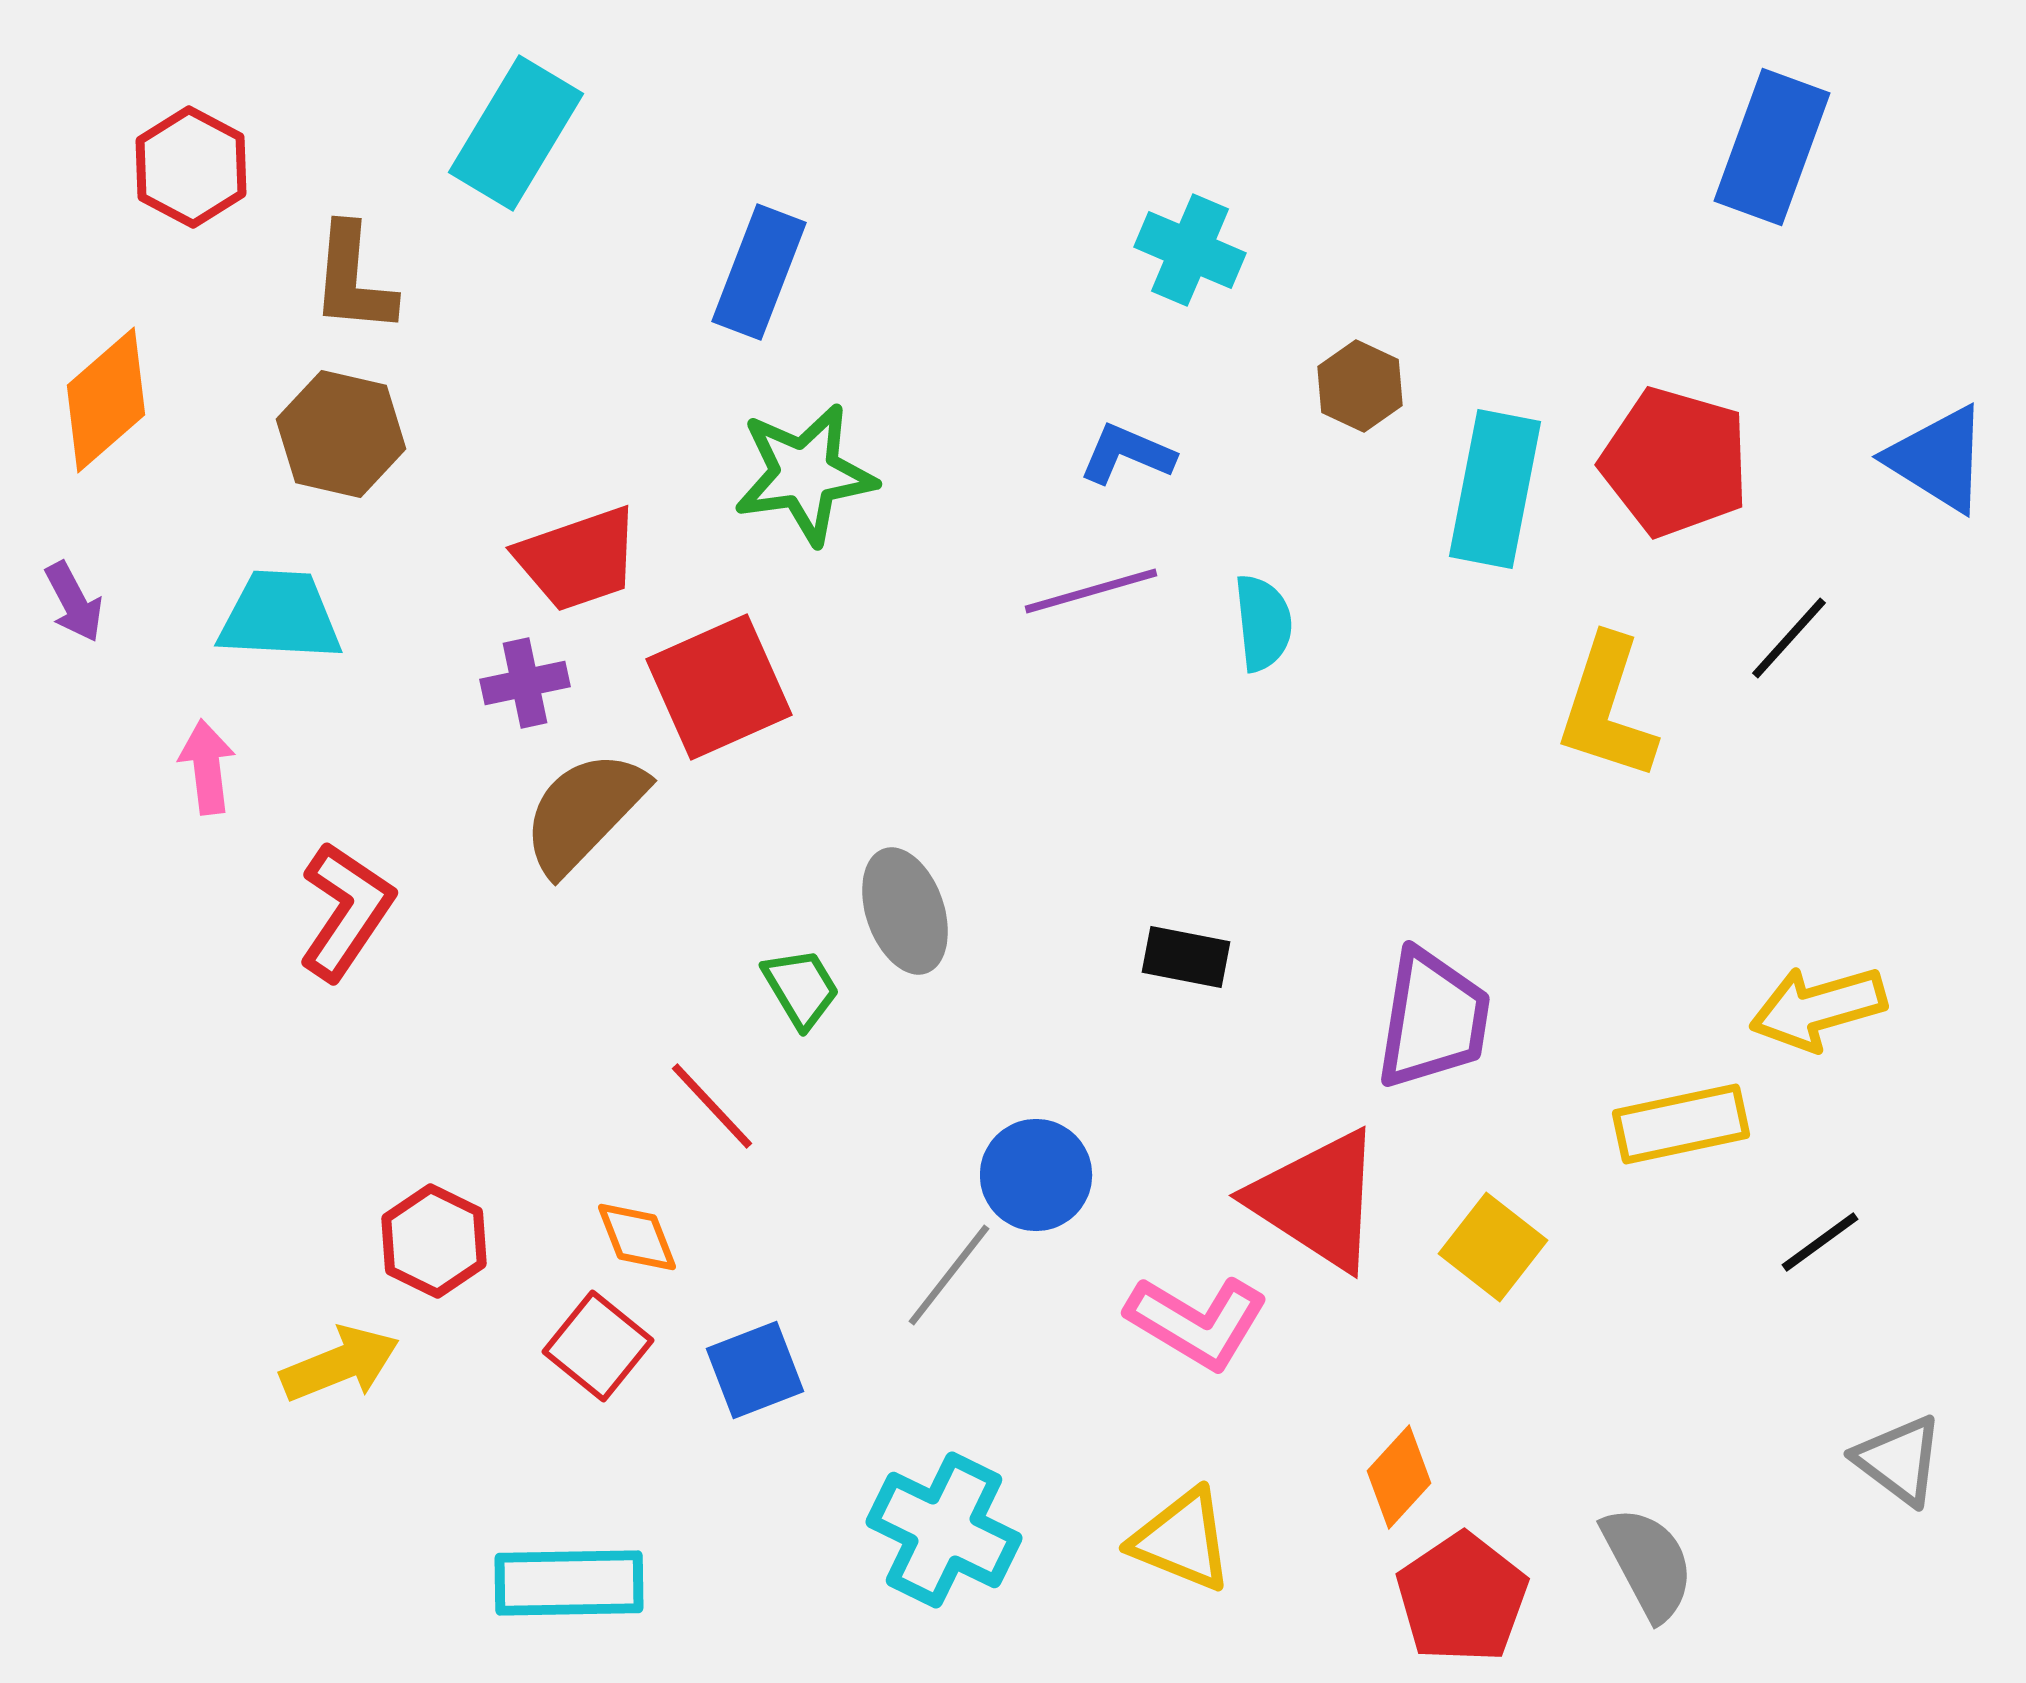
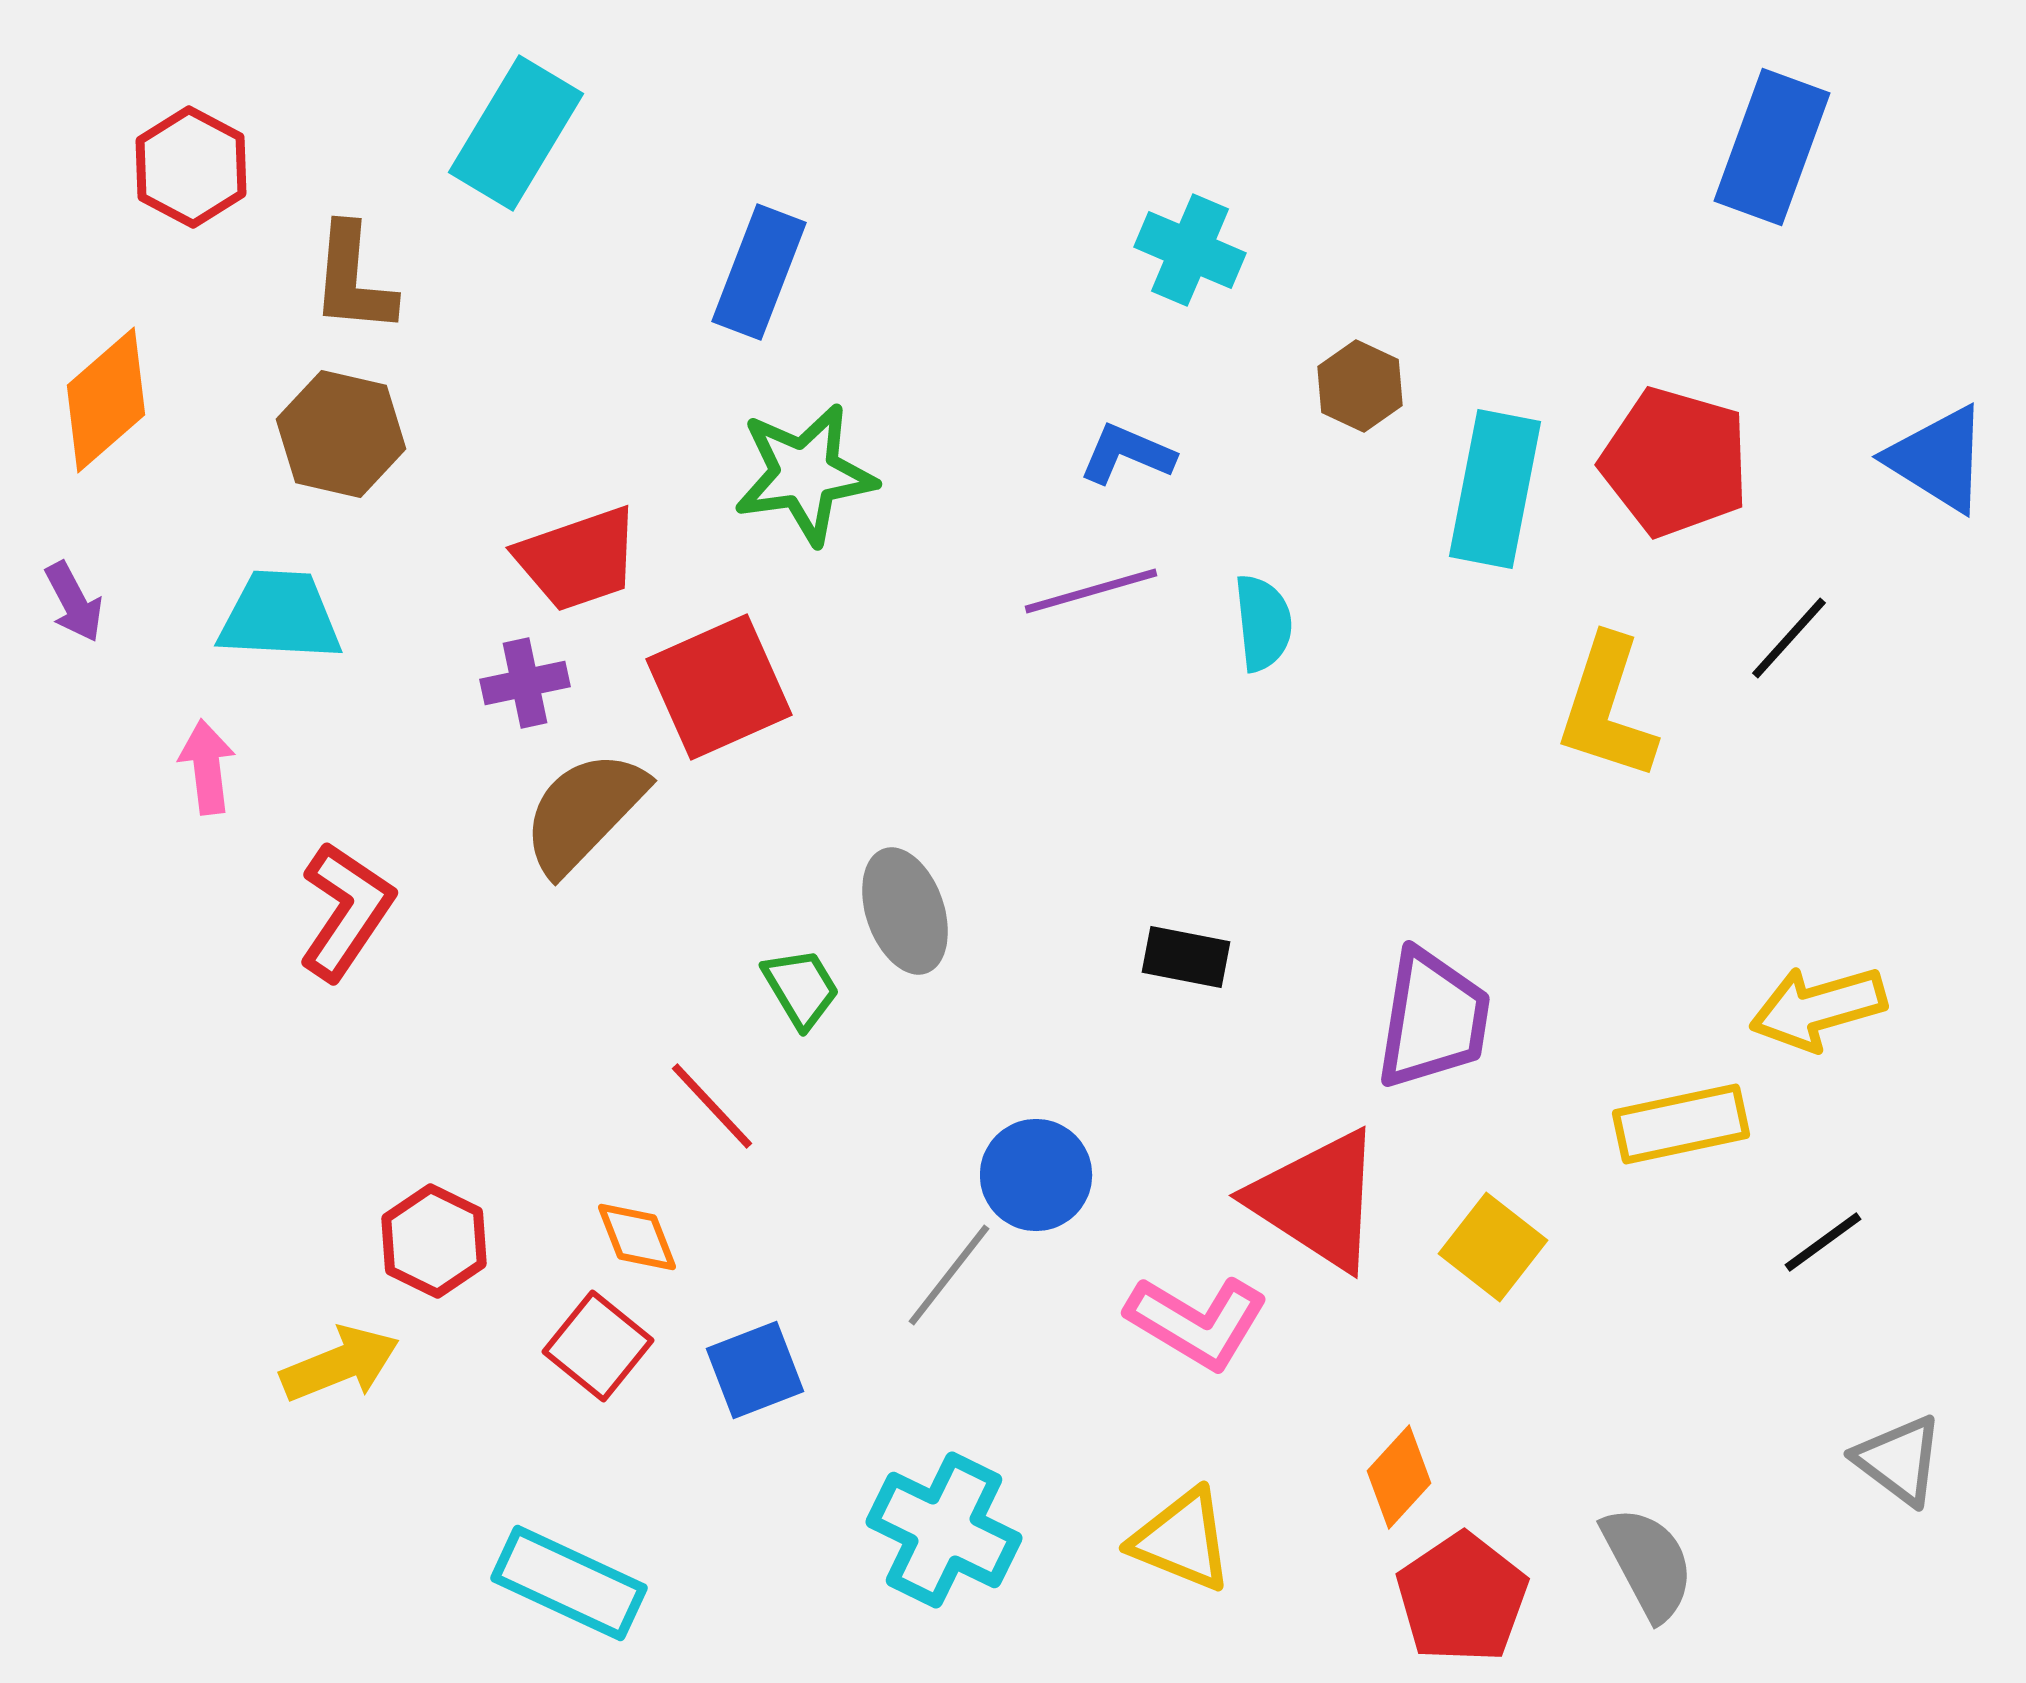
black line at (1820, 1242): moved 3 px right
cyan rectangle at (569, 1583): rotated 26 degrees clockwise
